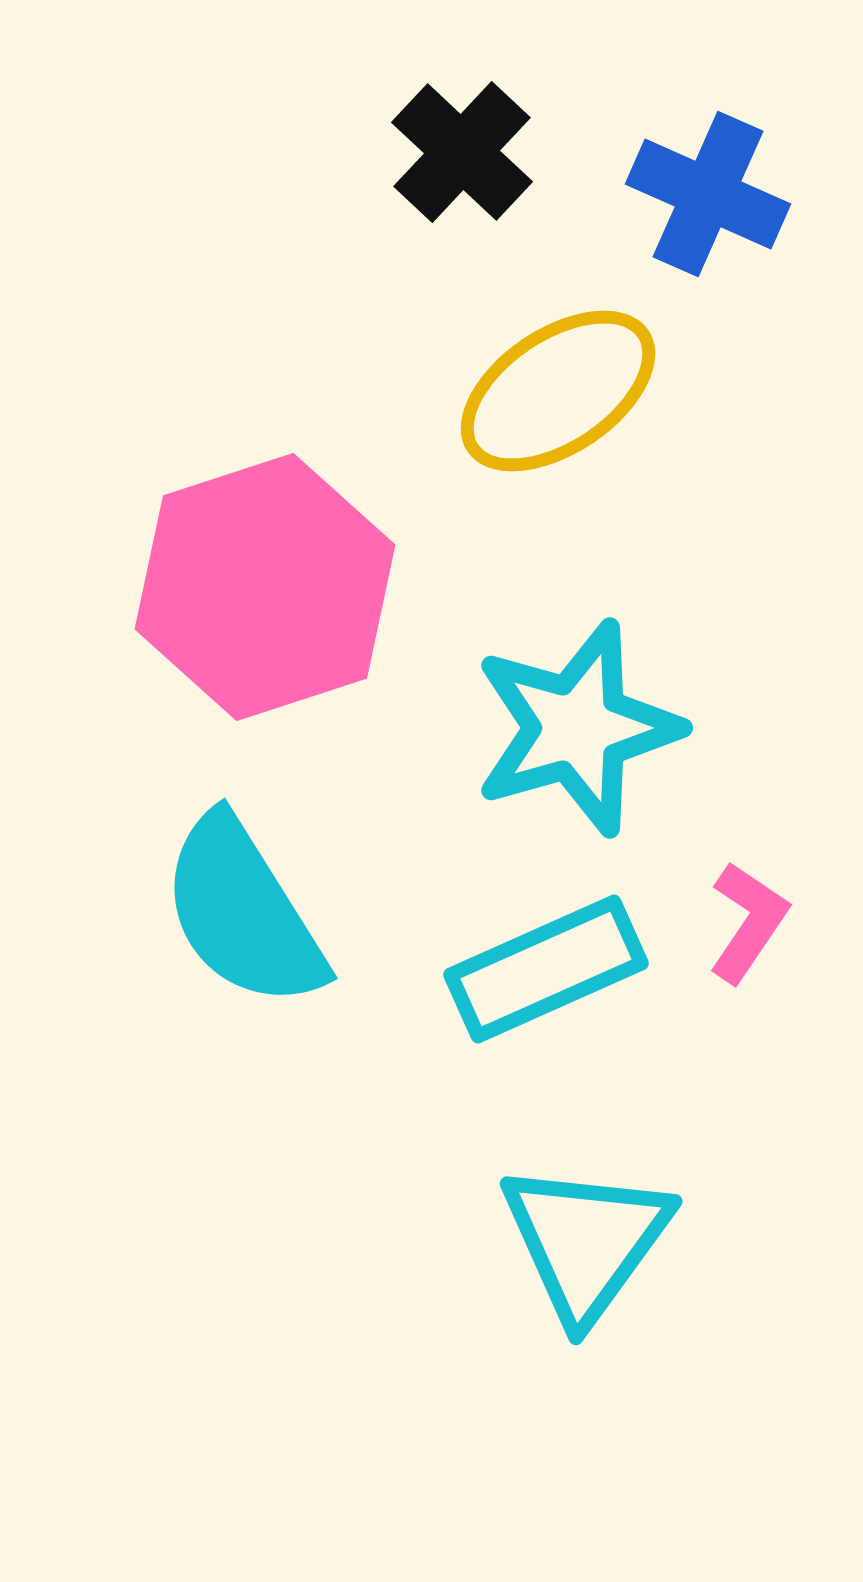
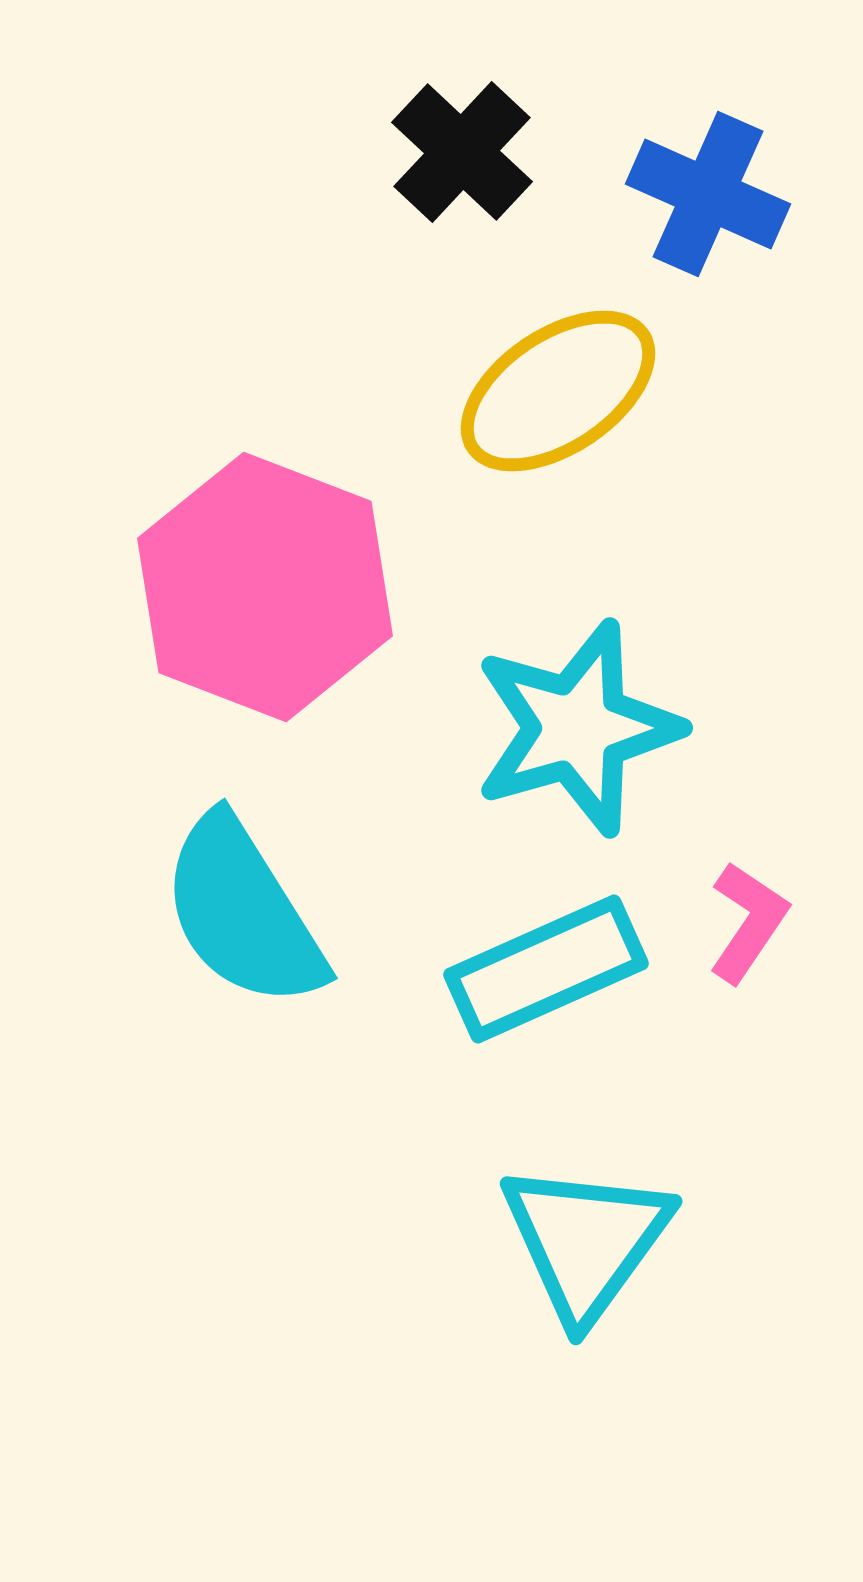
pink hexagon: rotated 21 degrees counterclockwise
